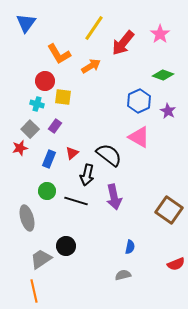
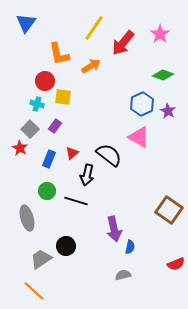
orange L-shape: rotated 20 degrees clockwise
blue hexagon: moved 3 px right, 3 px down
red star: rotated 28 degrees counterclockwise
purple arrow: moved 32 px down
orange line: rotated 35 degrees counterclockwise
